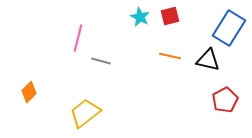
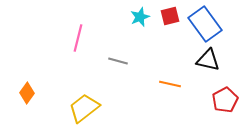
cyan star: rotated 24 degrees clockwise
blue rectangle: moved 24 px left, 4 px up; rotated 68 degrees counterclockwise
orange line: moved 28 px down
gray line: moved 17 px right
orange diamond: moved 2 px left, 1 px down; rotated 10 degrees counterclockwise
yellow trapezoid: moved 1 px left, 5 px up
